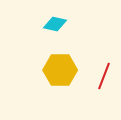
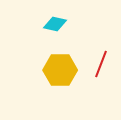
red line: moved 3 px left, 12 px up
